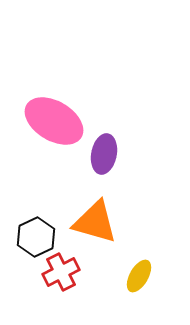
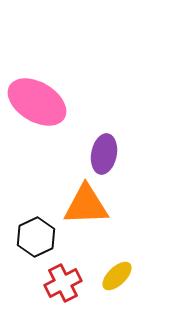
pink ellipse: moved 17 px left, 19 px up
orange triangle: moved 9 px left, 17 px up; rotated 18 degrees counterclockwise
red cross: moved 2 px right, 11 px down
yellow ellipse: moved 22 px left; rotated 16 degrees clockwise
